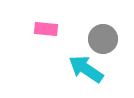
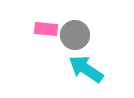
gray circle: moved 28 px left, 4 px up
